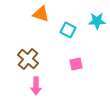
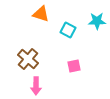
pink square: moved 2 px left, 2 px down
